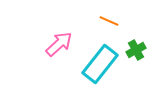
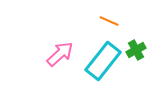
pink arrow: moved 1 px right, 10 px down
cyan rectangle: moved 3 px right, 3 px up
